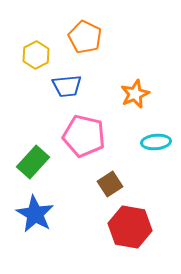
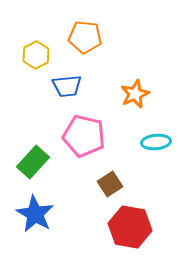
orange pentagon: rotated 20 degrees counterclockwise
